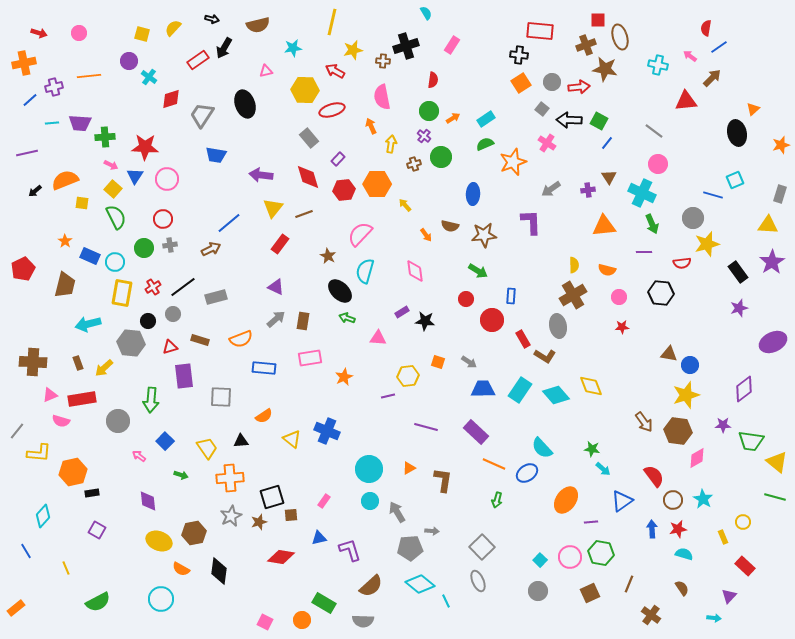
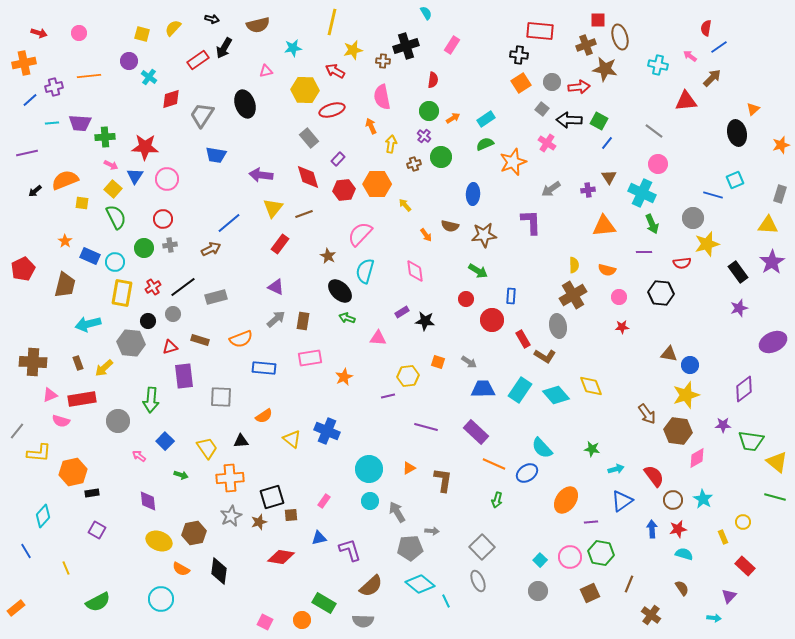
brown arrow at (644, 422): moved 3 px right, 8 px up
cyan arrow at (603, 469): moved 13 px right; rotated 56 degrees counterclockwise
